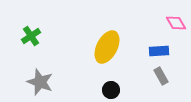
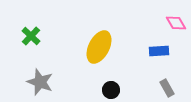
green cross: rotated 12 degrees counterclockwise
yellow ellipse: moved 8 px left
gray rectangle: moved 6 px right, 12 px down
